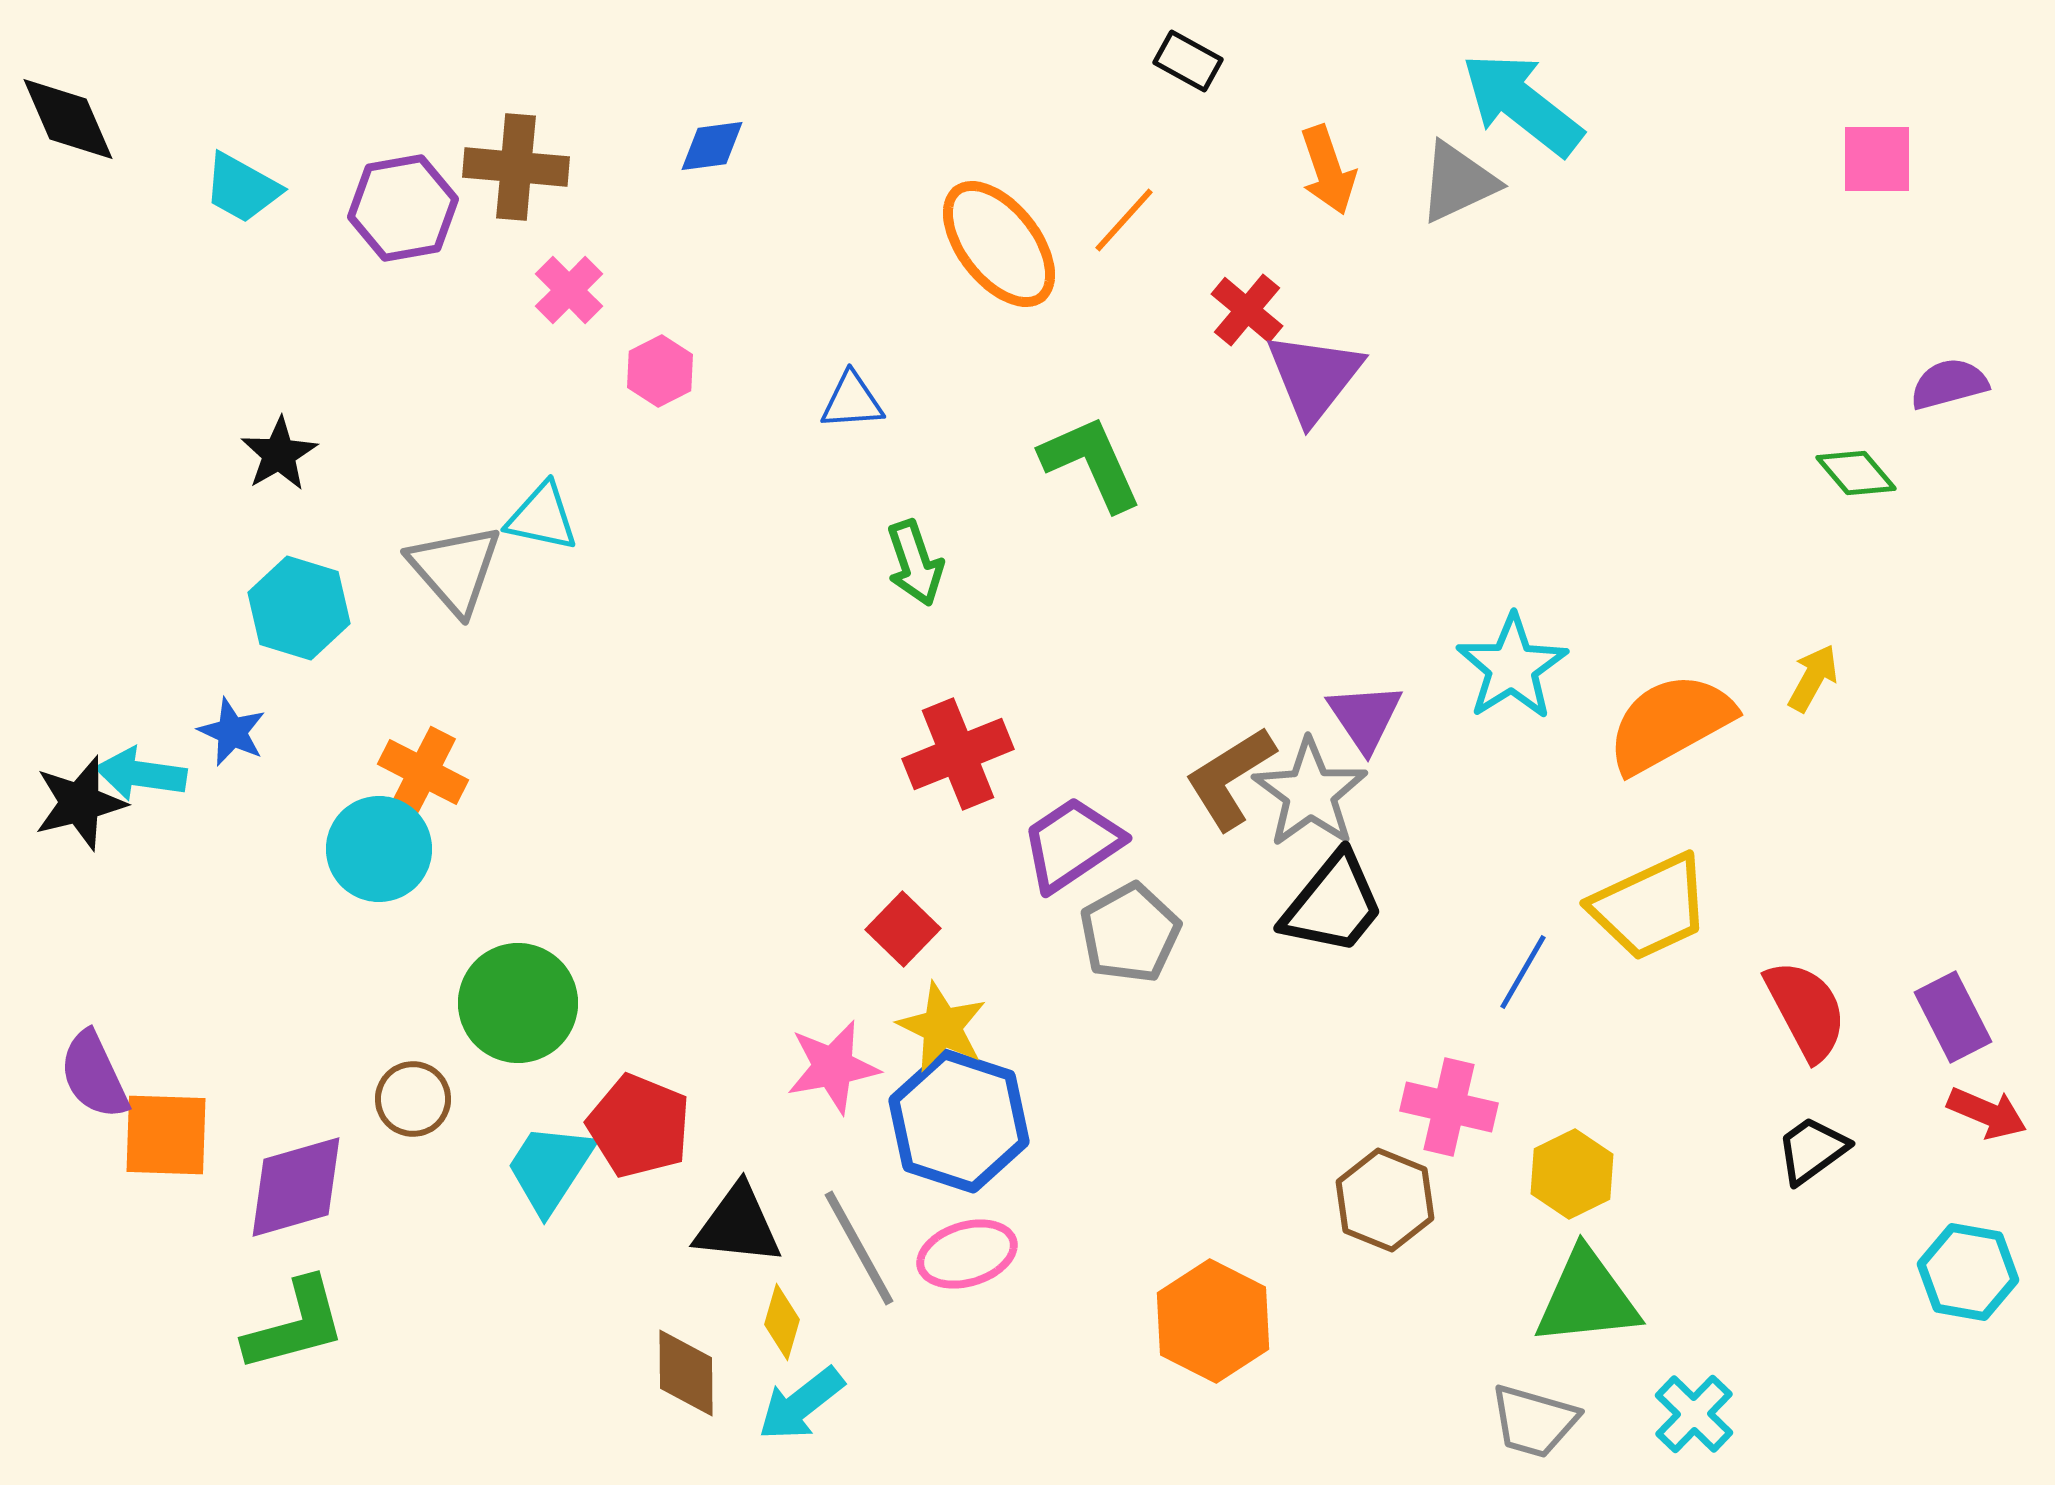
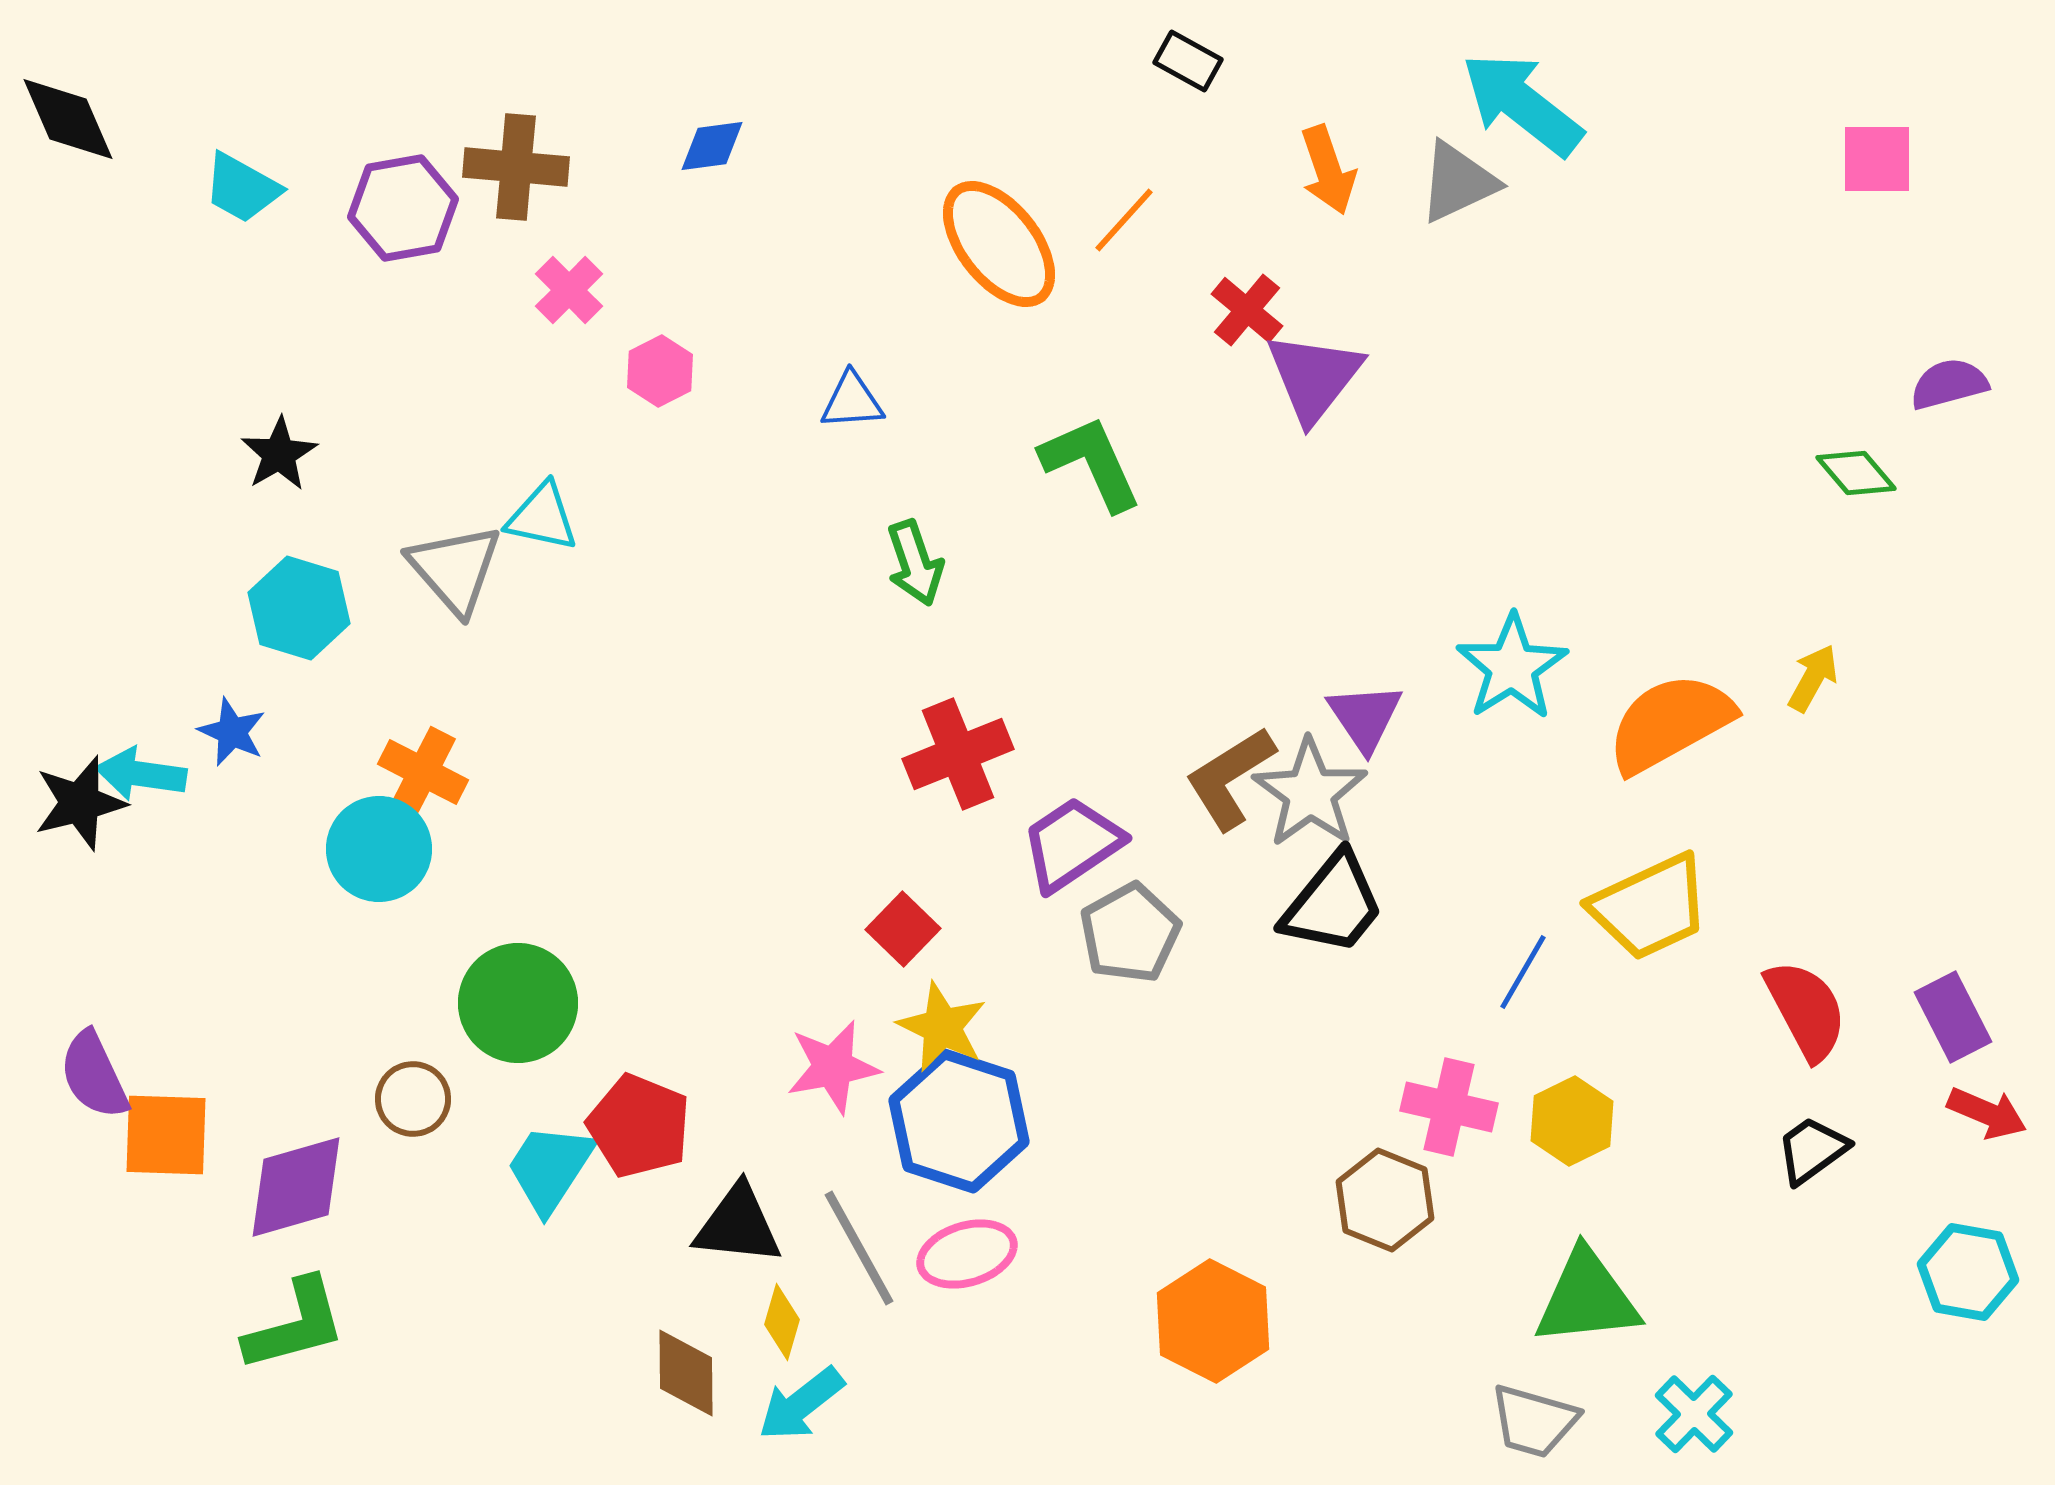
yellow hexagon at (1572, 1174): moved 53 px up
